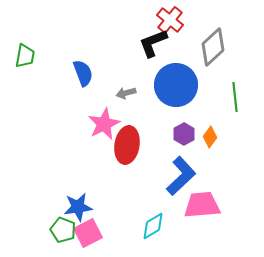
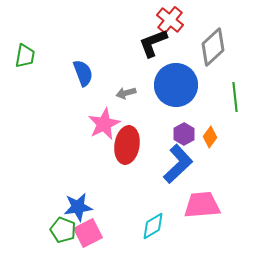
blue L-shape: moved 3 px left, 12 px up
